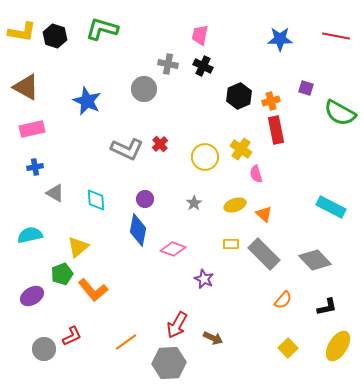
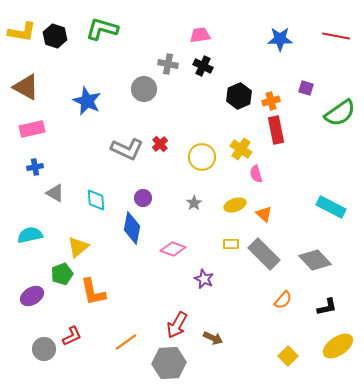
pink trapezoid at (200, 35): rotated 70 degrees clockwise
green semicircle at (340, 113): rotated 64 degrees counterclockwise
yellow circle at (205, 157): moved 3 px left
purple circle at (145, 199): moved 2 px left, 1 px up
blue diamond at (138, 230): moved 6 px left, 2 px up
orange L-shape at (93, 290): moved 2 px down; rotated 28 degrees clockwise
yellow ellipse at (338, 346): rotated 24 degrees clockwise
yellow square at (288, 348): moved 8 px down
